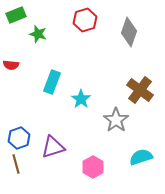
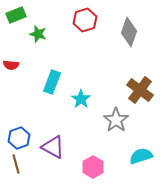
purple triangle: rotated 45 degrees clockwise
cyan semicircle: moved 1 px up
